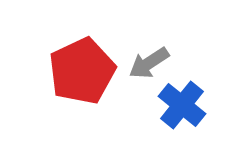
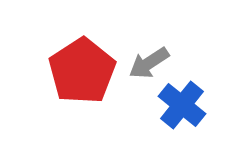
red pentagon: rotated 8 degrees counterclockwise
